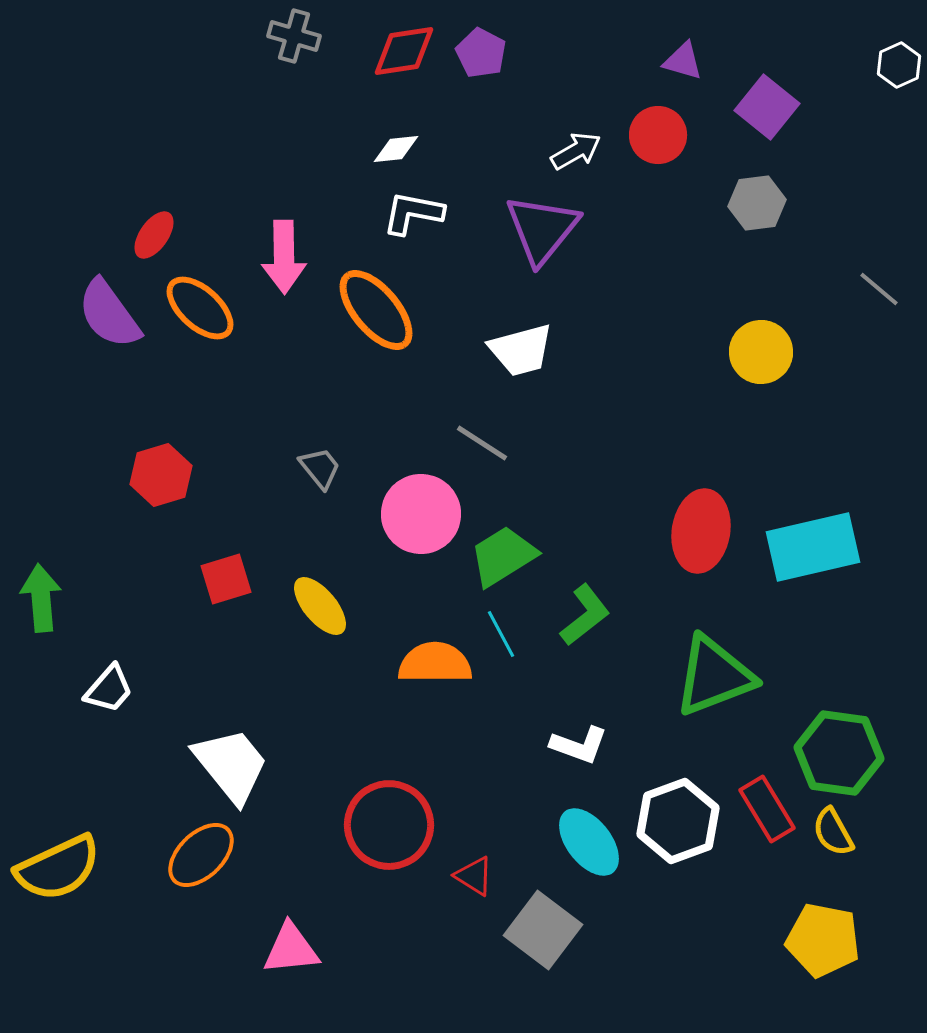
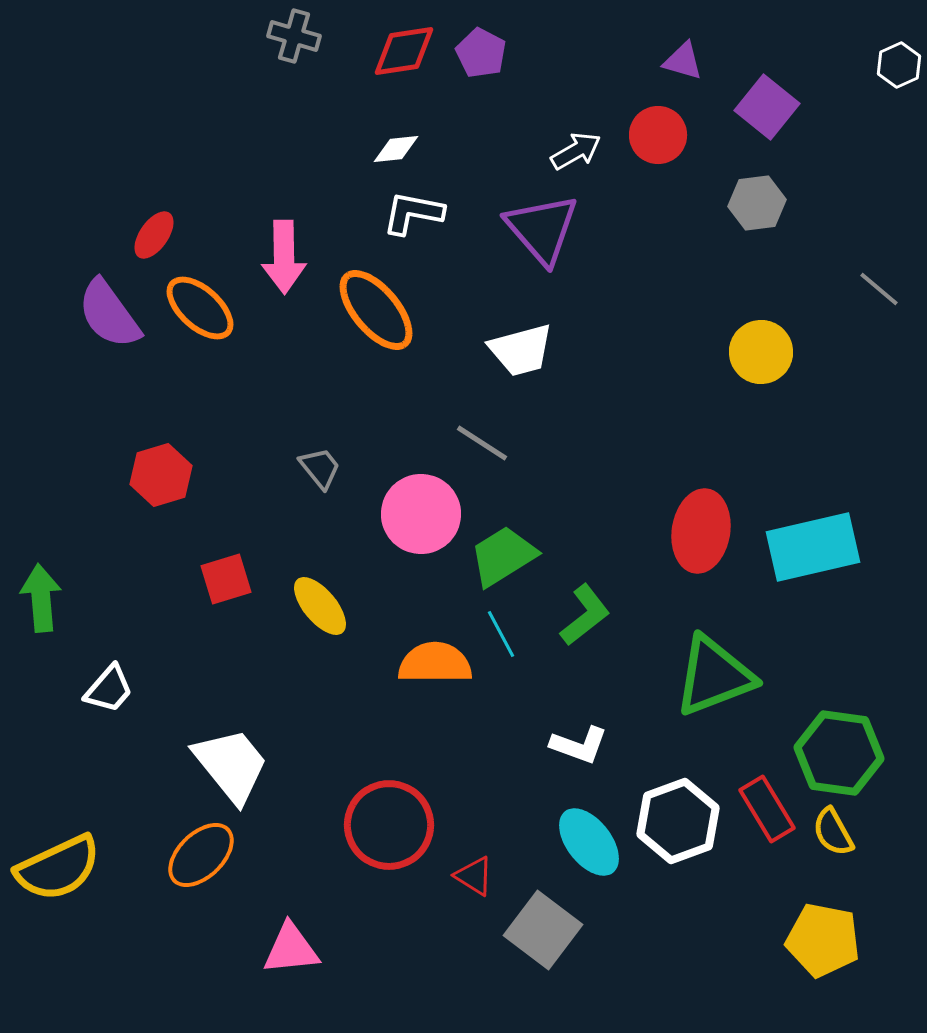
purple triangle at (542, 229): rotated 20 degrees counterclockwise
